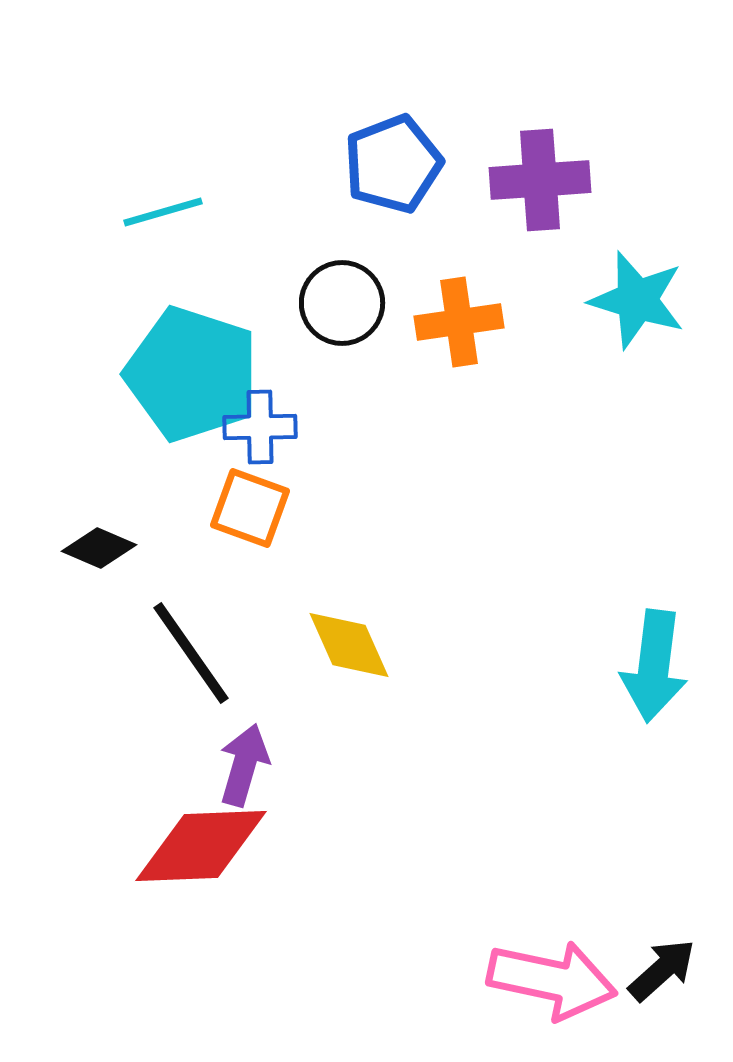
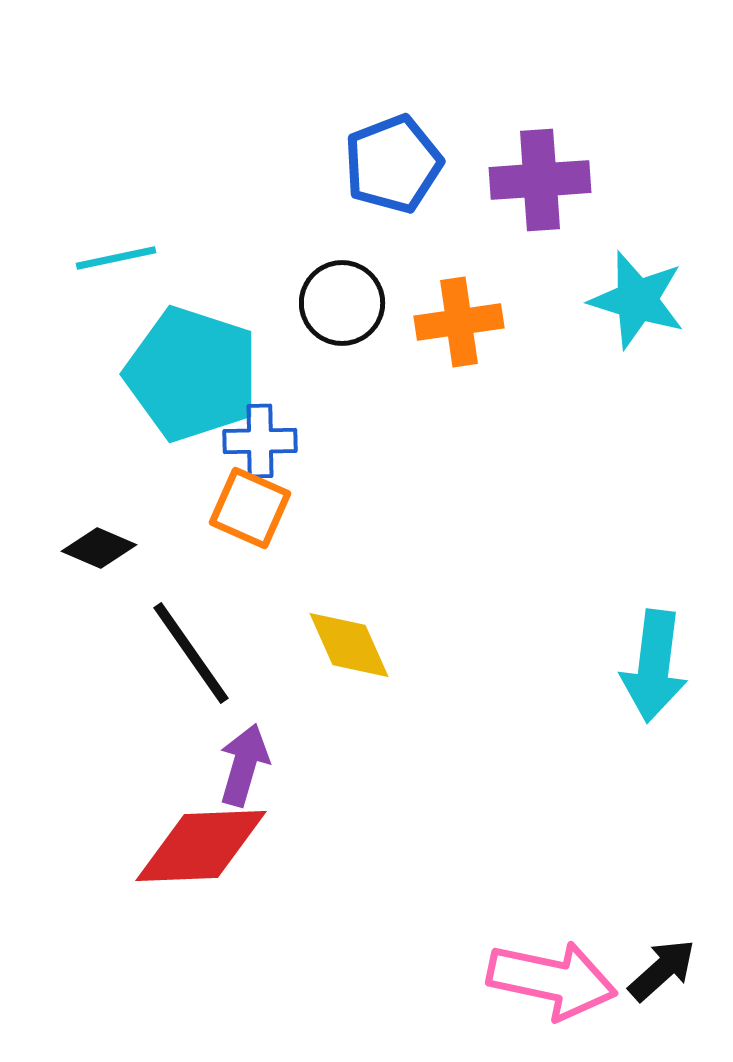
cyan line: moved 47 px left, 46 px down; rotated 4 degrees clockwise
blue cross: moved 14 px down
orange square: rotated 4 degrees clockwise
